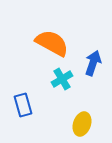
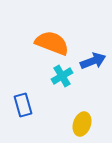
orange semicircle: rotated 8 degrees counterclockwise
blue arrow: moved 2 px up; rotated 50 degrees clockwise
cyan cross: moved 3 px up
